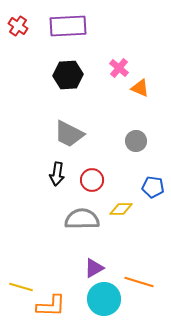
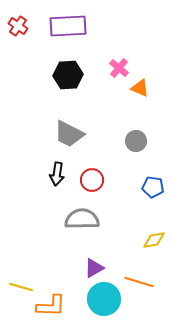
yellow diamond: moved 33 px right, 31 px down; rotated 10 degrees counterclockwise
